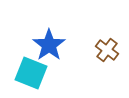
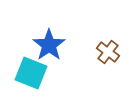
brown cross: moved 1 px right, 2 px down
